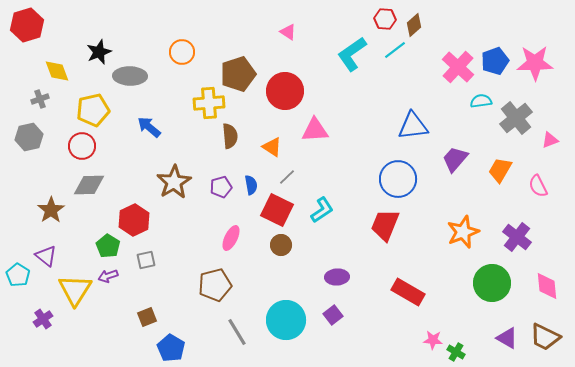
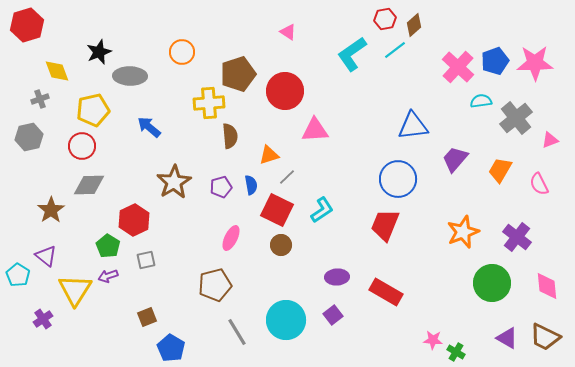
red hexagon at (385, 19): rotated 15 degrees counterclockwise
orange triangle at (272, 147): moved 3 px left, 8 px down; rotated 50 degrees counterclockwise
pink semicircle at (538, 186): moved 1 px right, 2 px up
red rectangle at (408, 292): moved 22 px left
